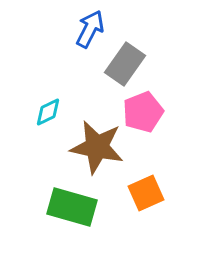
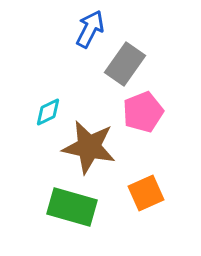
brown star: moved 8 px left
